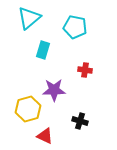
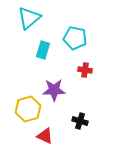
cyan pentagon: moved 11 px down
